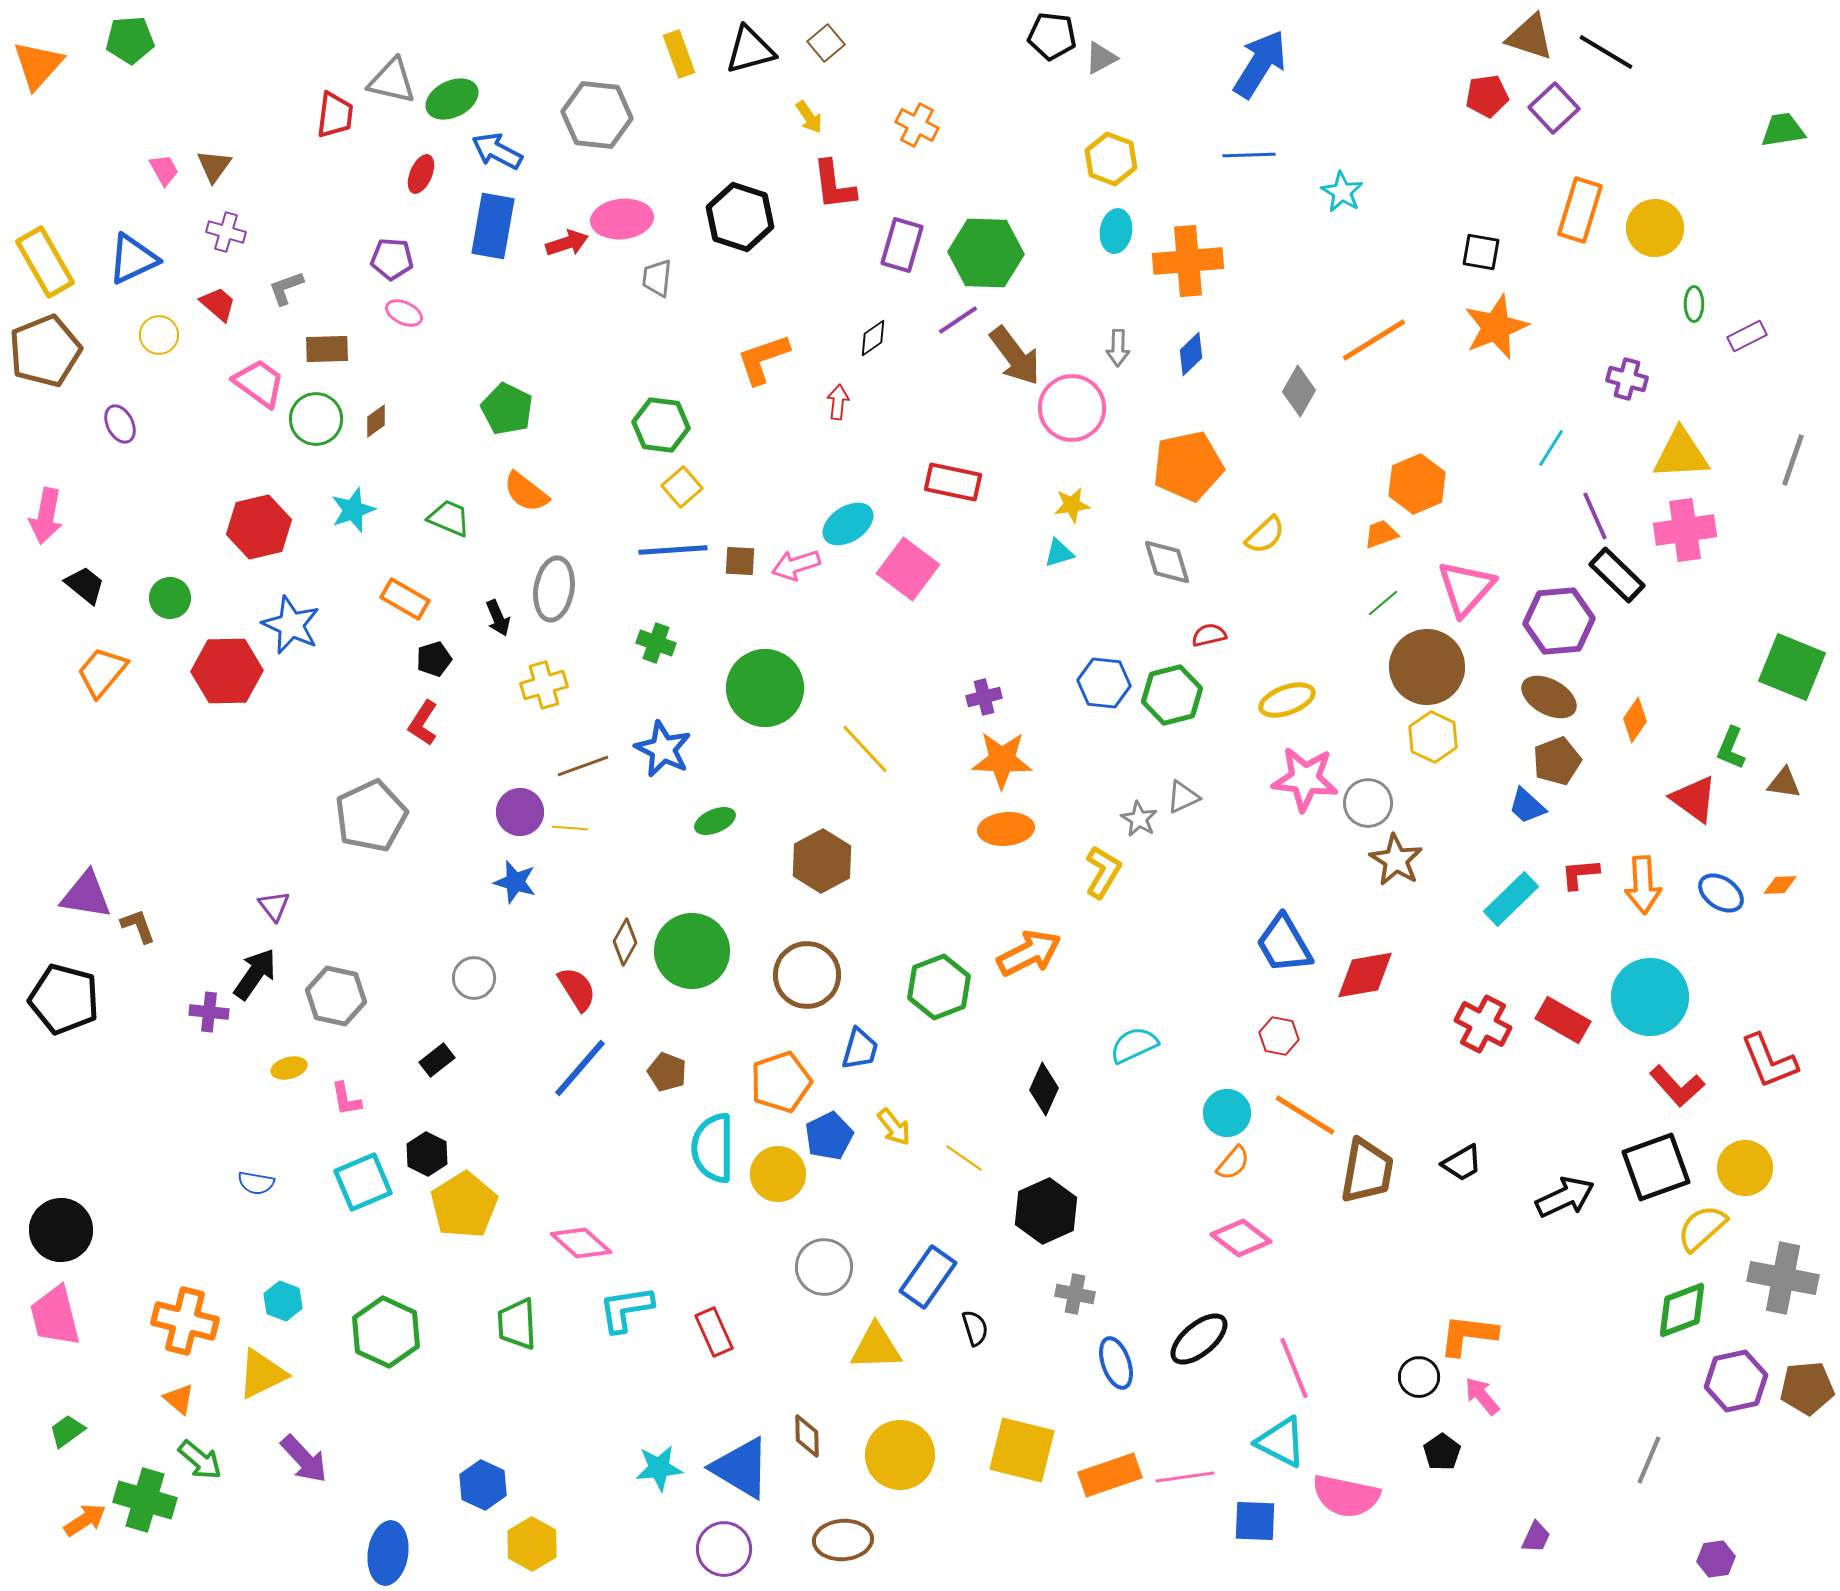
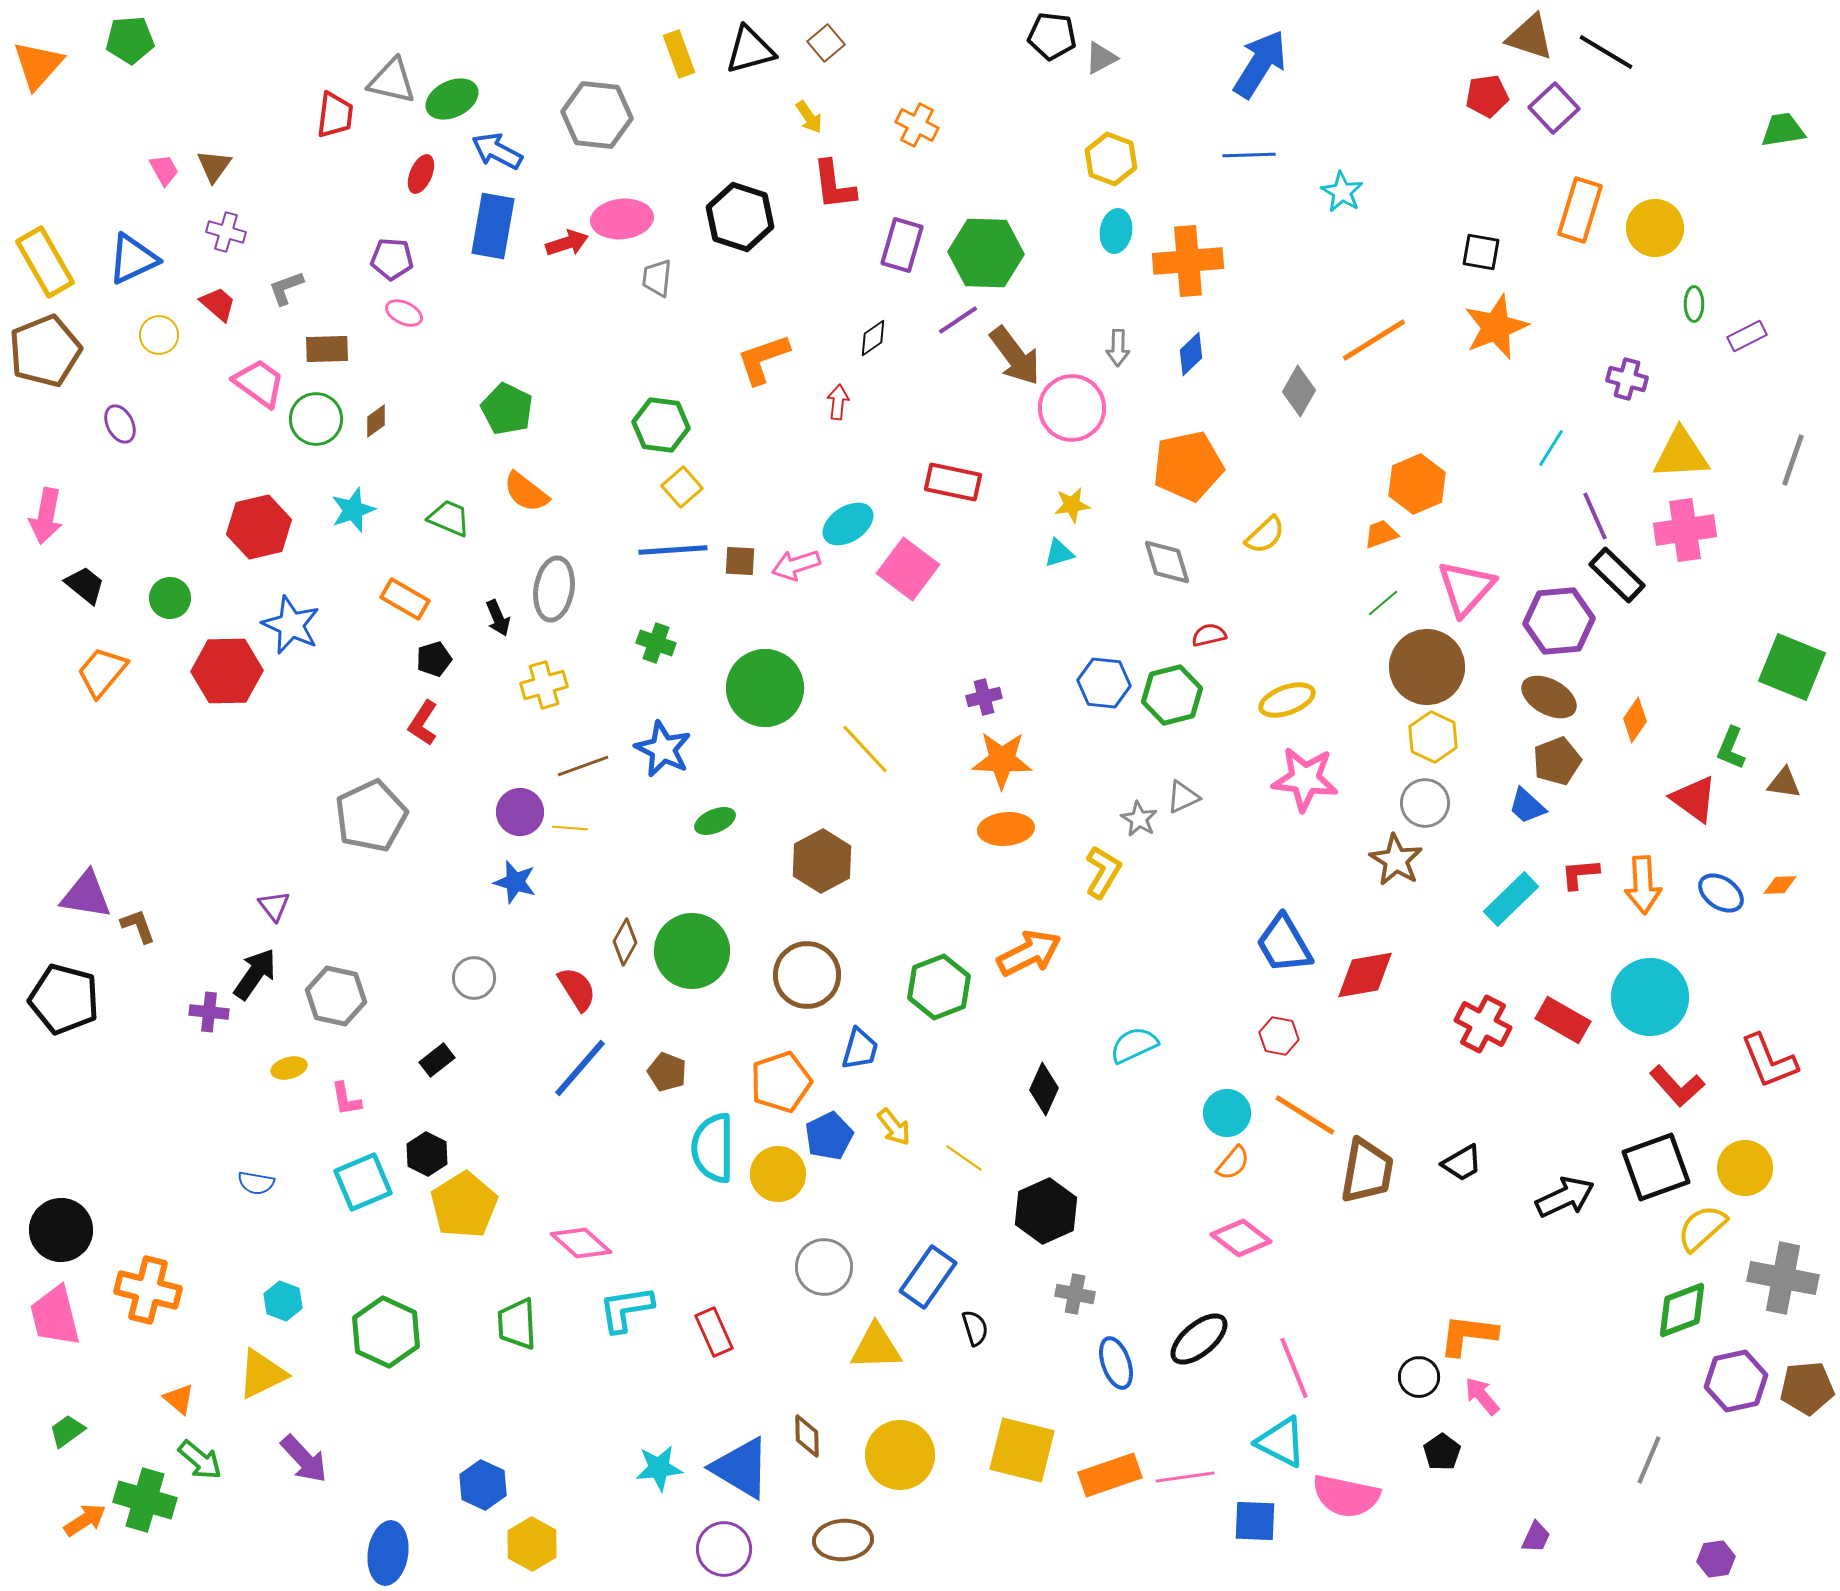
gray circle at (1368, 803): moved 57 px right
orange cross at (185, 1321): moved 37 px left, 31 px up
